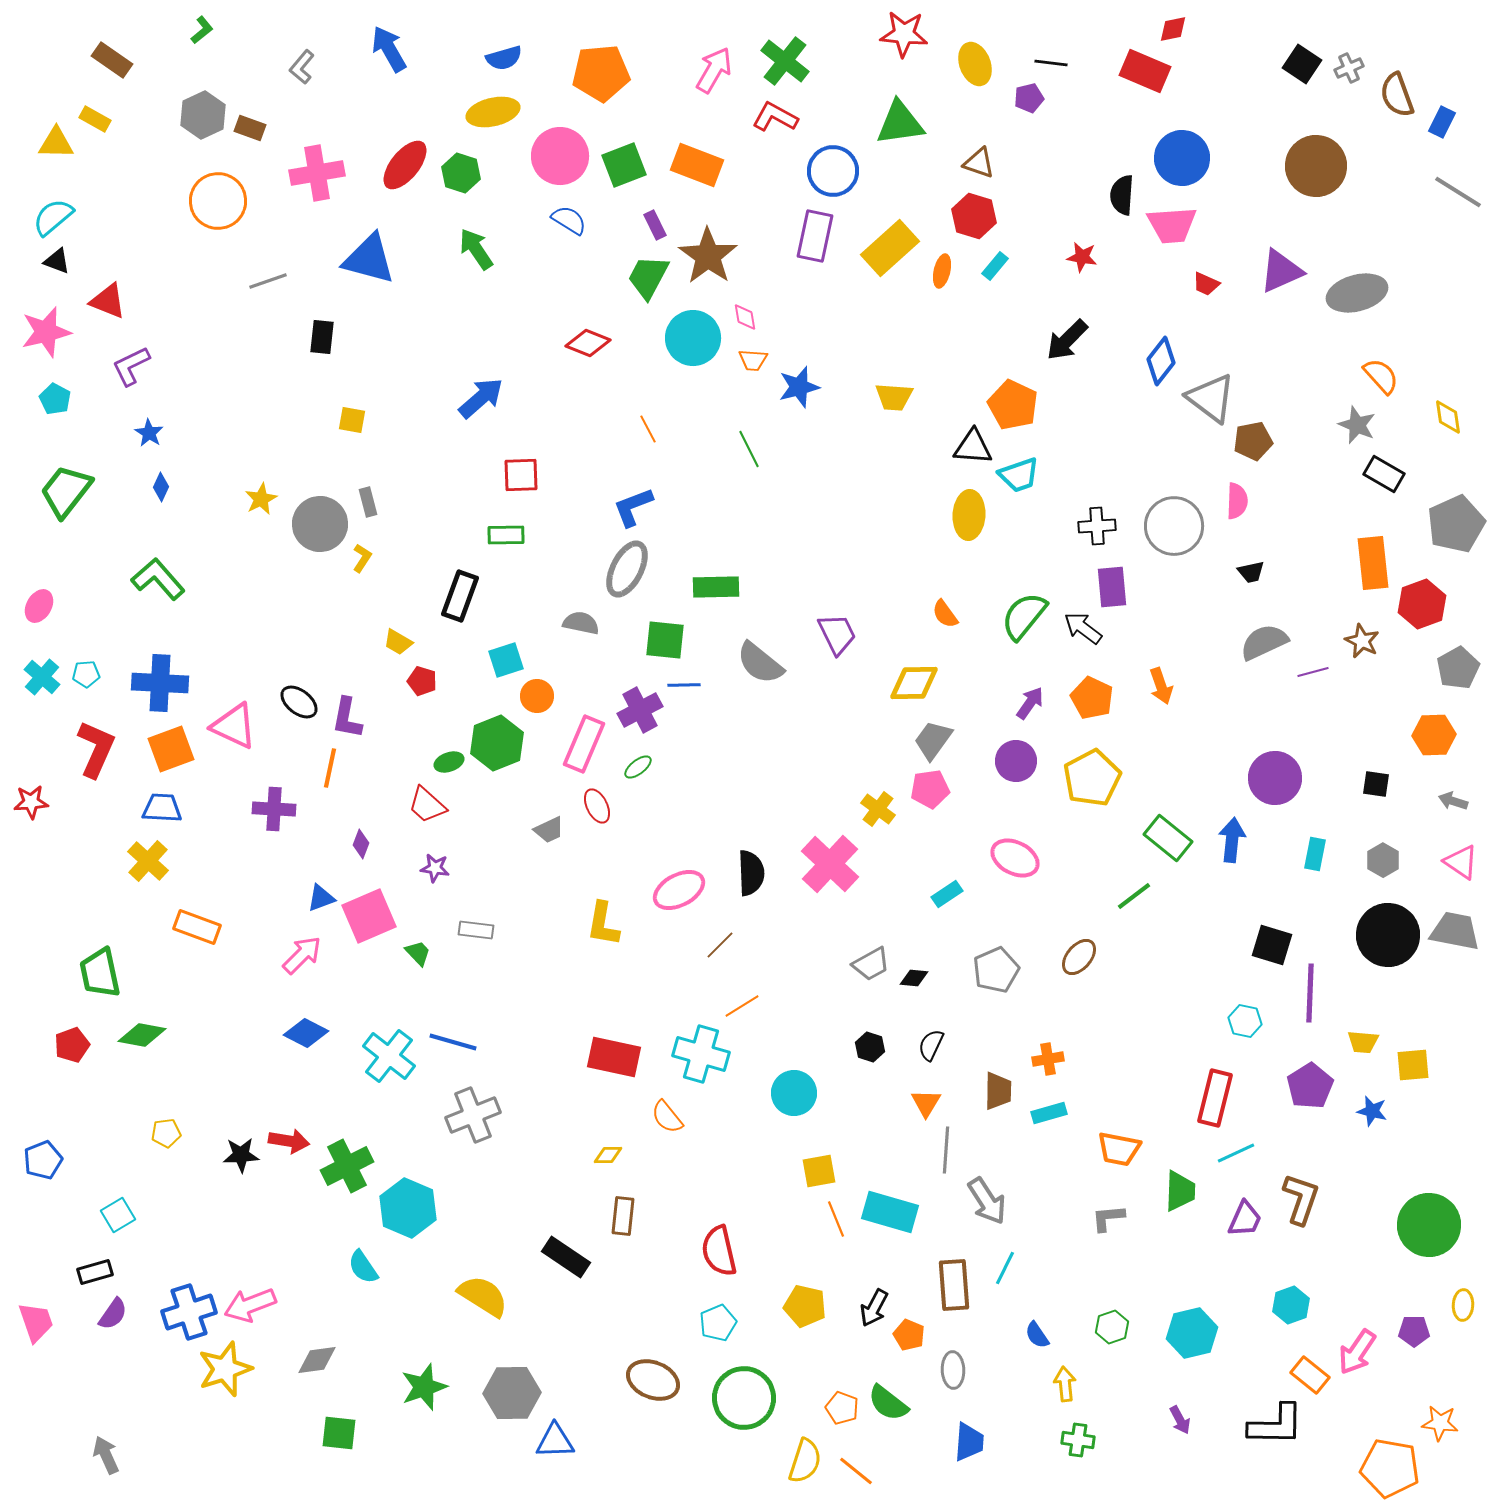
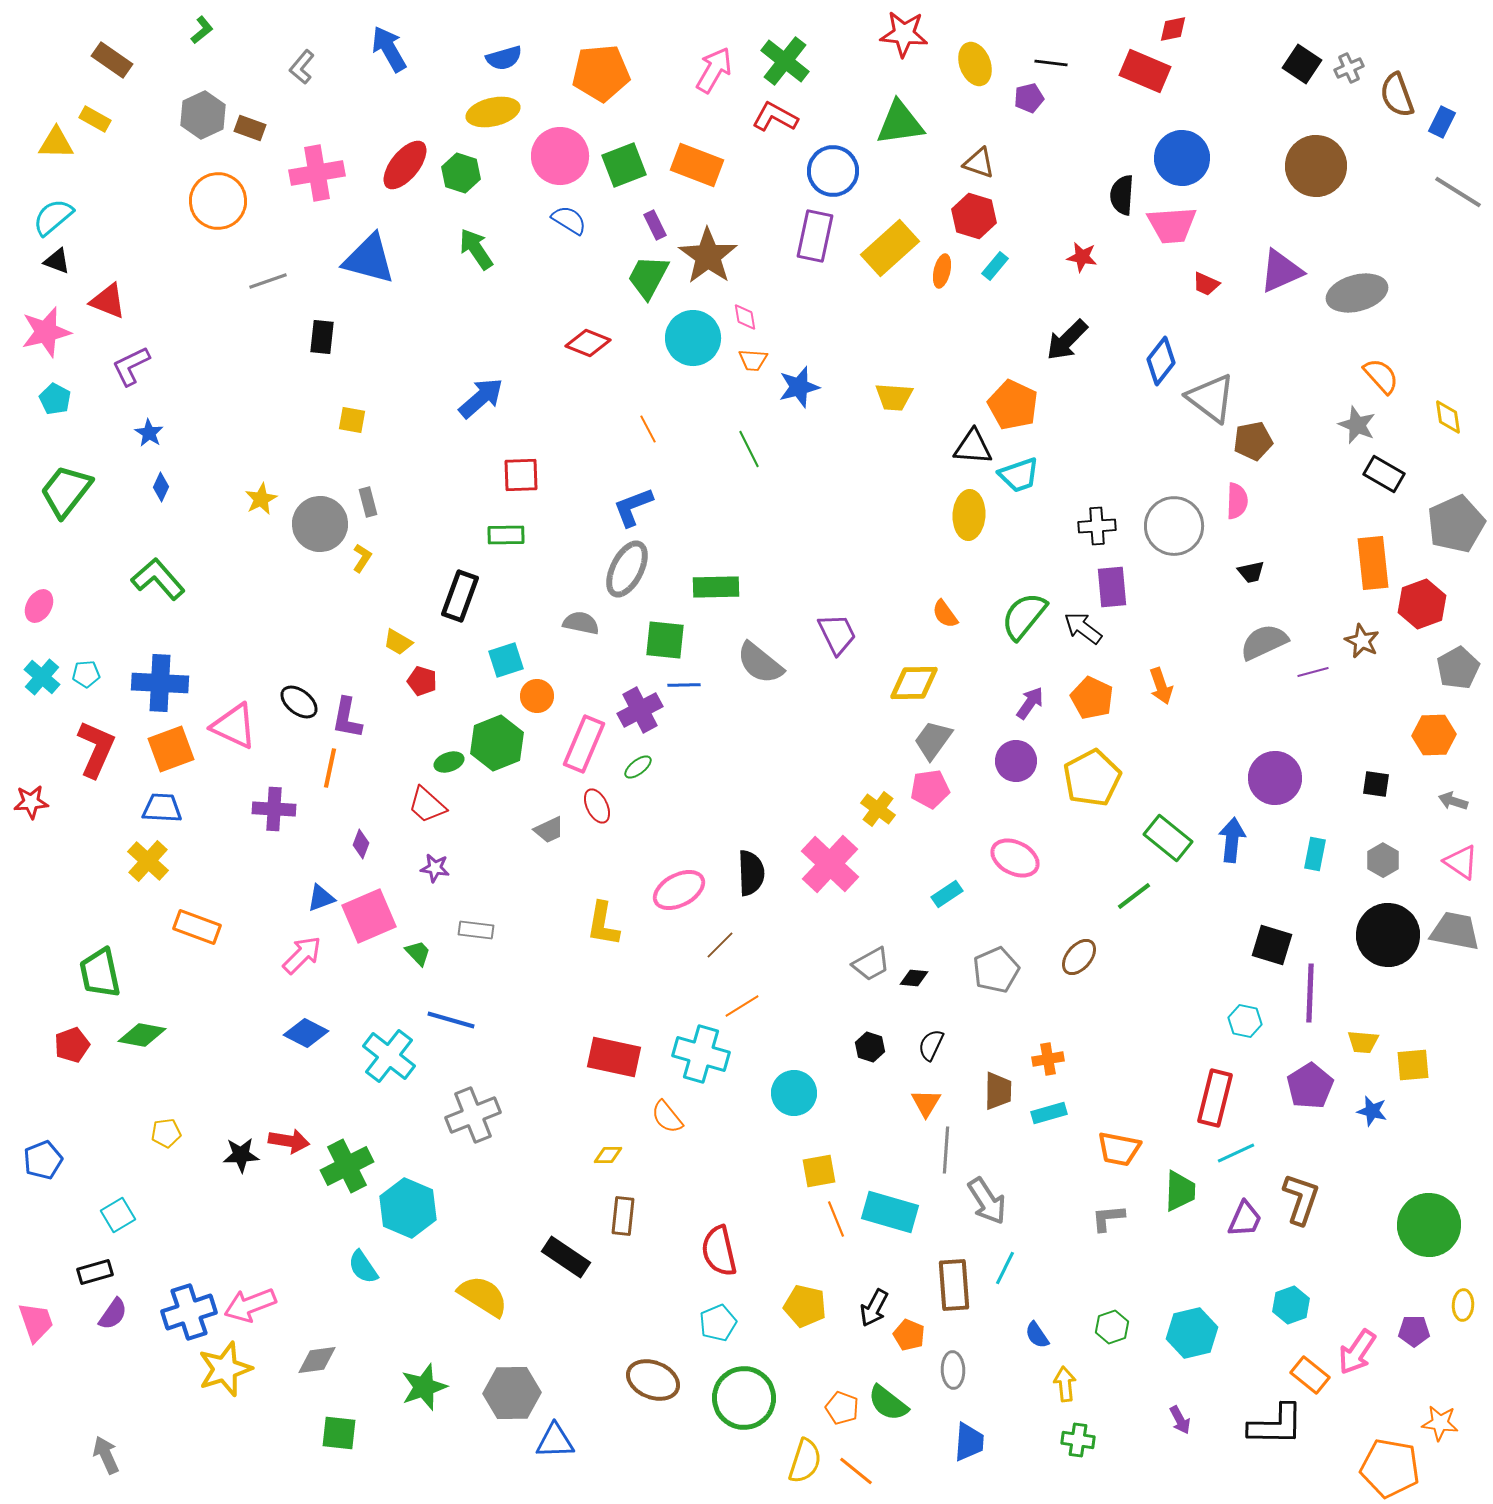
blue line at (453, 1042): moved 2 px left, 22 px up
